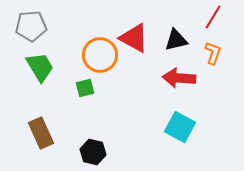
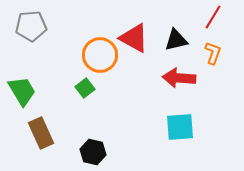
green trapezoid: moved 18 px left, 24 px down
green square: rotated 24 degrees counterclockwise
cyan square: rotated 32 degrees counterclockwise
